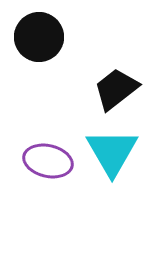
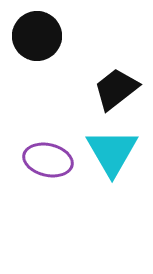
black circle: moved 2 px left, 1 px up
purple ellipse: moved 1 px up
